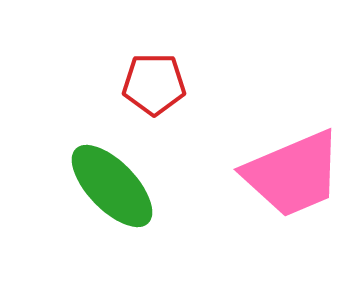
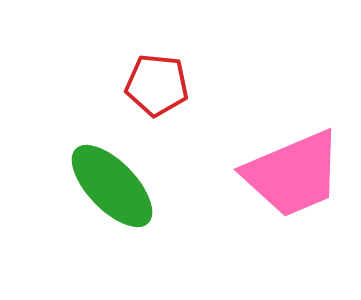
red pentagon: moved 3 px right, 1 px down; rotated 6 degrees clockwise
